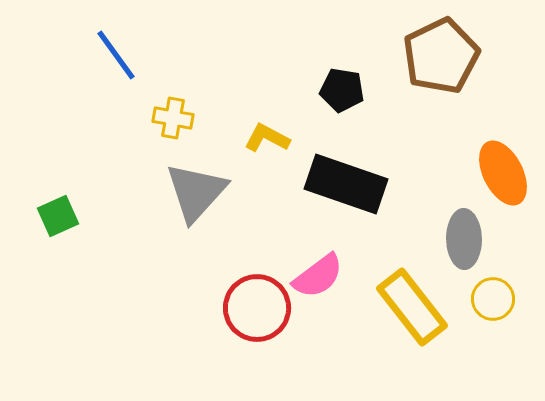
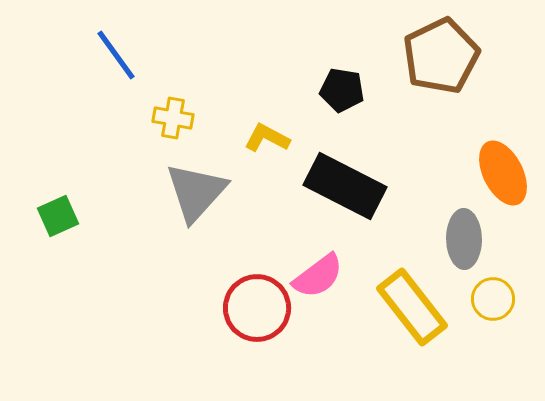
black rectangle: moved 1 px left, 2 px down; rotated 8 degrees clockwise
